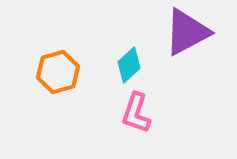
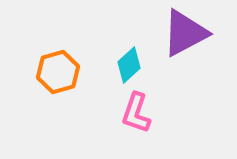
purple triangle: moved 2 px left, 1 px down
